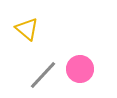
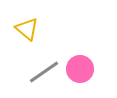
gray line: moved 1 px right, 3 px up; rotated 12 degrees clockwise
